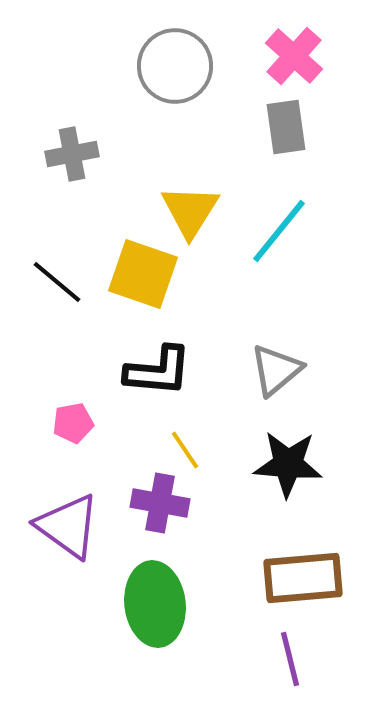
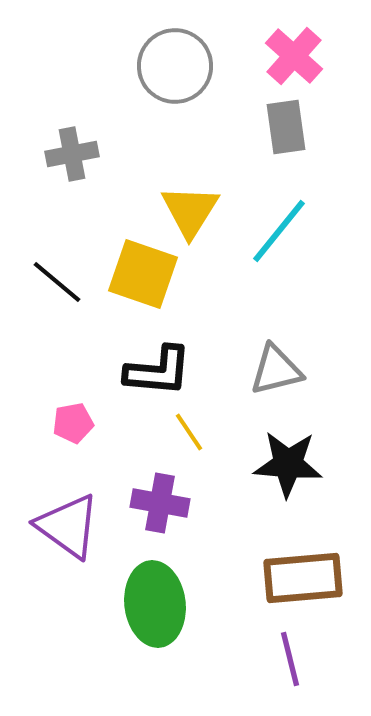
gray triangle: rotated 26 degrees clockwise
yellow line: moved 4 px right, 18 px up
